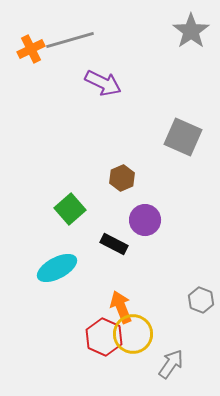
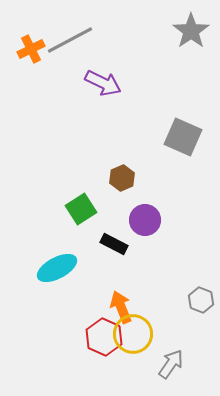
gray line: rotated 12 degrees counterclockwise
green square: moved 11 px right; rotated 8 degrees clockwise
